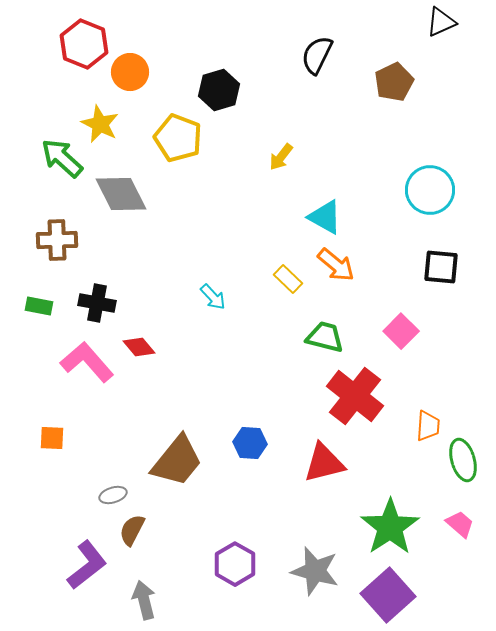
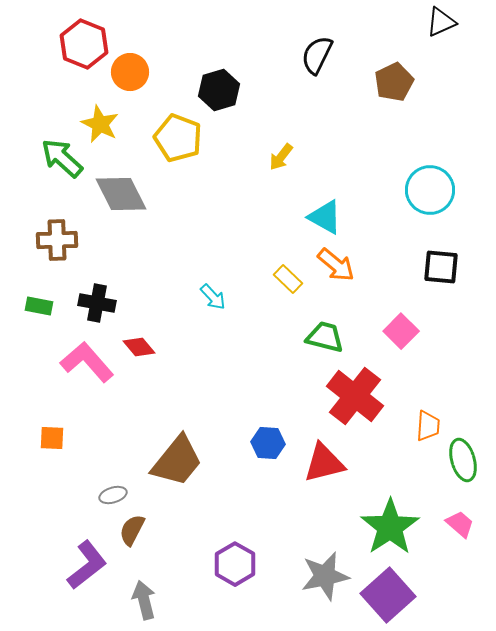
blue hexagon: moved 18 px right
gray star: moved 10 px right, 5 px down; rotated 27 degrees counterclockwise
